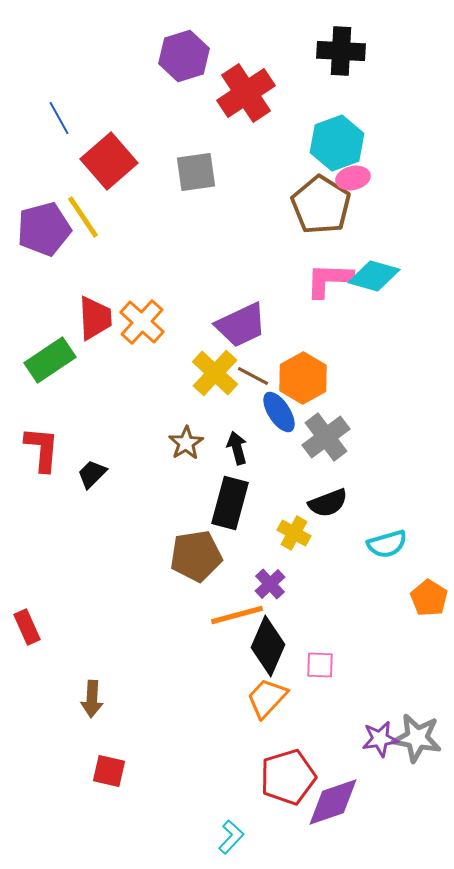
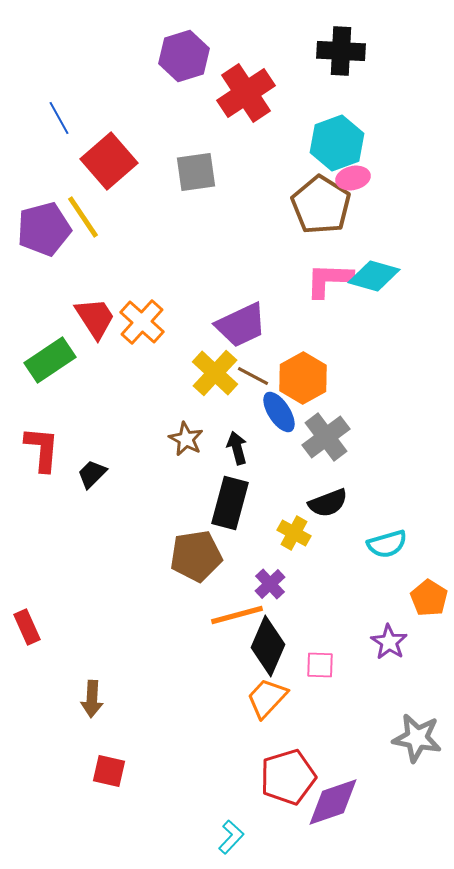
red trapezoid at (95, 318): rotated 30 degrees counterclockwise
brown star at (186, 443): moved 4 px up; rotated 12 degrees counterclockwise
purple star at (380, 739): moved 9 px right, 97 px up; rotated 30 degrees counterclockwise
